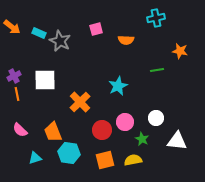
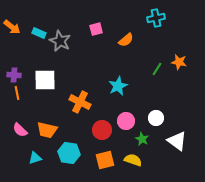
orange semicircle: rotated 42 degrees counterclockwise
orange star: moved 1 px left, 11 px down
green line: moved 1 px up; rotated 48 degrees counterclockwise
purple cross: moved 1 px up; rotated 32 degrees clockwise
orange line: moved 1 px up
orange cross: rotated 20 degrees counterclockwise
pink circle: moved 1 px right, 1 px up
orange trapezoid: moved 6 px left, 2 px up; rotated 55 degrees counterclockwise
white triangle: rotated 30 degrees clockwise
yellow semicircle: rotated 30 degrees clockwise
